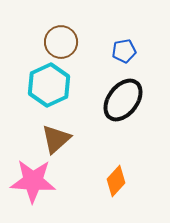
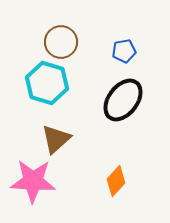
cyan hexagon: moved 2 px left, 2 px up; rotated 18 degrees counterclockwise
